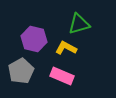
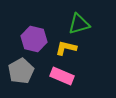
yellow L-shape: rotated 15 degrees counterclockwise
